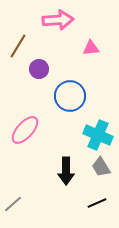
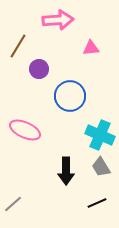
pink ellipse: rotated 72 degrees clockwise
cyan cross: moved 2 px right
